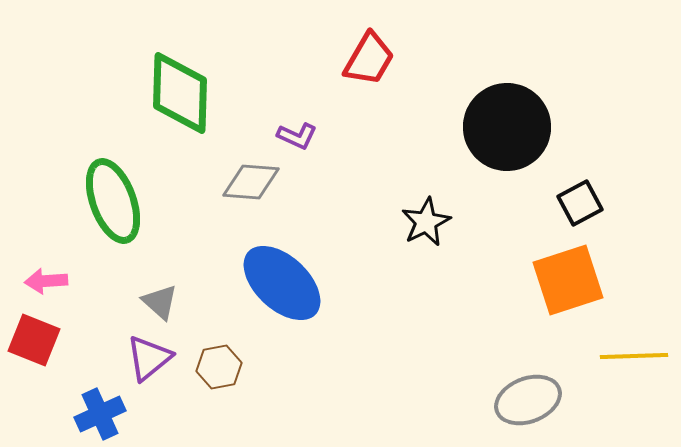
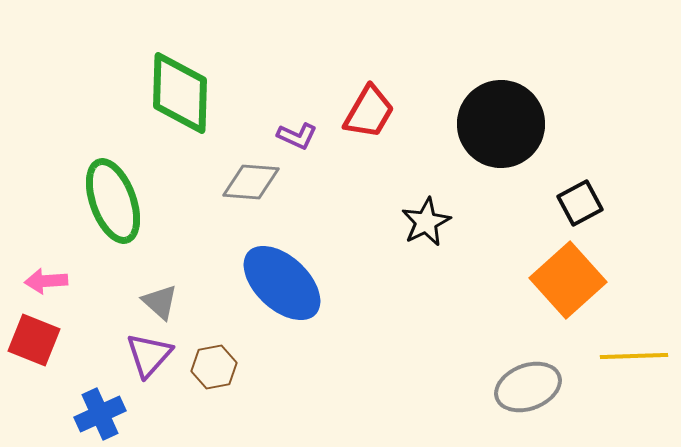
red trapezoid: moved 53 px down
black circle: moved 6 px left, 3 px up
orange square: rotated 24 degrees counterclockwise
purple triangle: moved 3 px up; rotated 9 degrees counterclockwise
brown hexagon: moved 5 px left
gray ellipse: moved 13 px up
